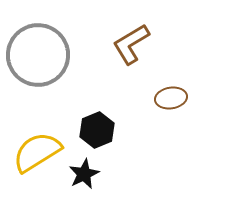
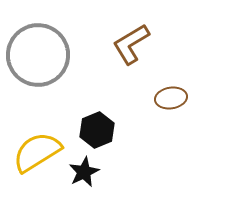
black star: moved 2 px up
